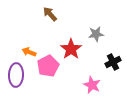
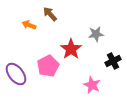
orange arrow: moved 27 px up
black cross: moved 1 px up
purple ellipse: moved 1 px up; rotated 40 degrees counterclockwise
